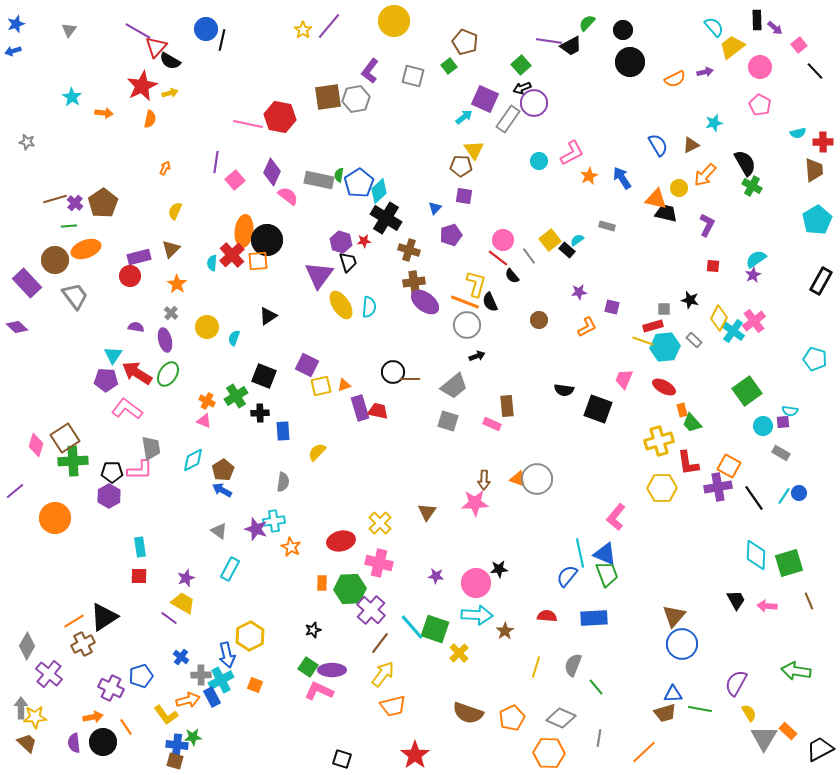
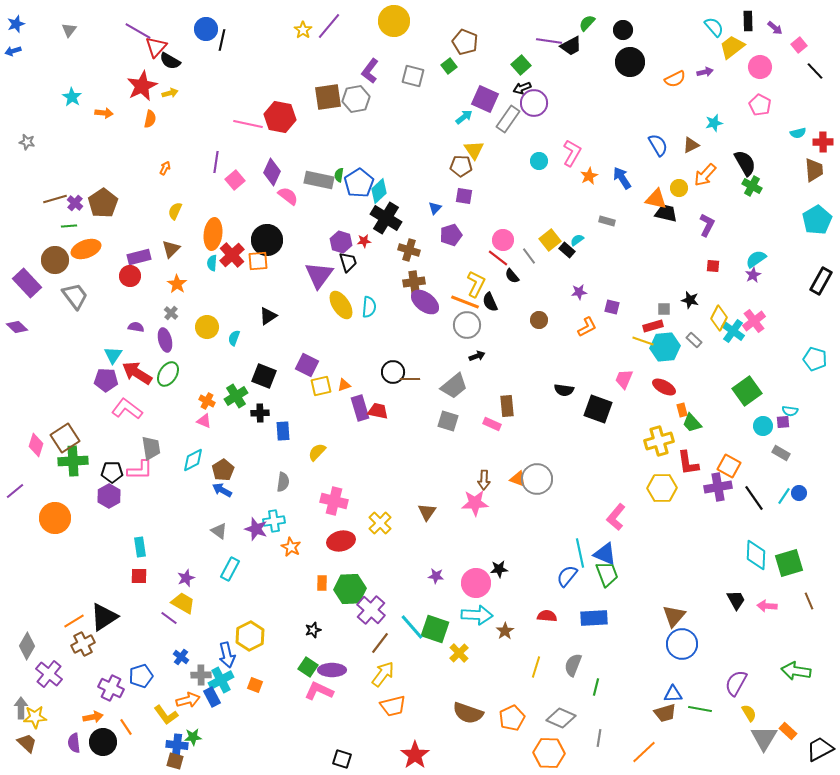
black rectangle at (757, 20): moved 9 px left, 1 px down
pink L-shape at (572, 153): rotated 32 degrees counterclockwise
gray rectangle at (607, 226): moved 5 px up
orange ellipse at (244, 231): moved 31 px left, 3 px down
yellow L-shape at (476, 284): rotated 12 degrees clockwise
pink cross at (379, 563): moved 45 px left, 62 px up
green line at (596, 687): rotated 54 degrees clockwise
